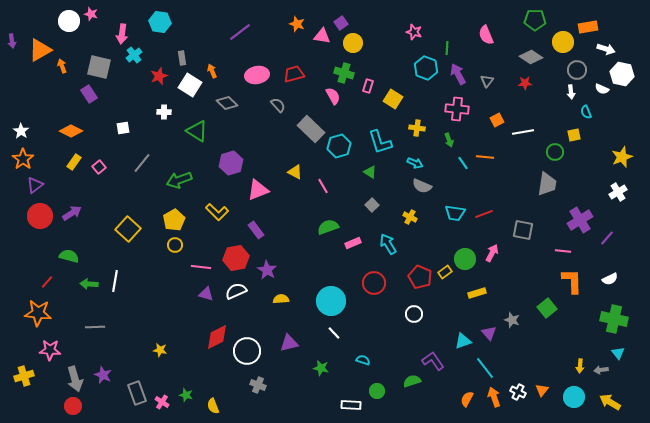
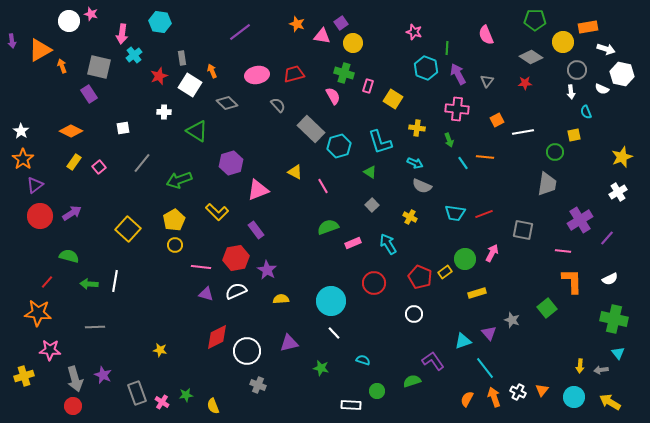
green star at (186, 395): rotated 24 degrees counterclockwise
